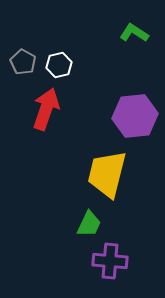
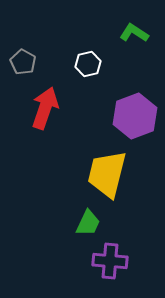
white hexagon: moved 29 px right, 1 px up
red arrow: moved 1 px left, 1 px up
purple hexagon: rotated 15 degrees counterclockwise
green trapezoid: moved 1 px left, 1 px up
